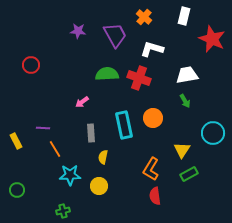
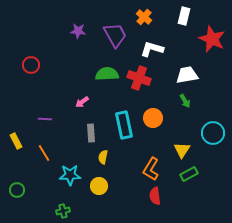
purple line: moved 2 px right, 9 px up
orange line: moved 11 px left, 4 px down
